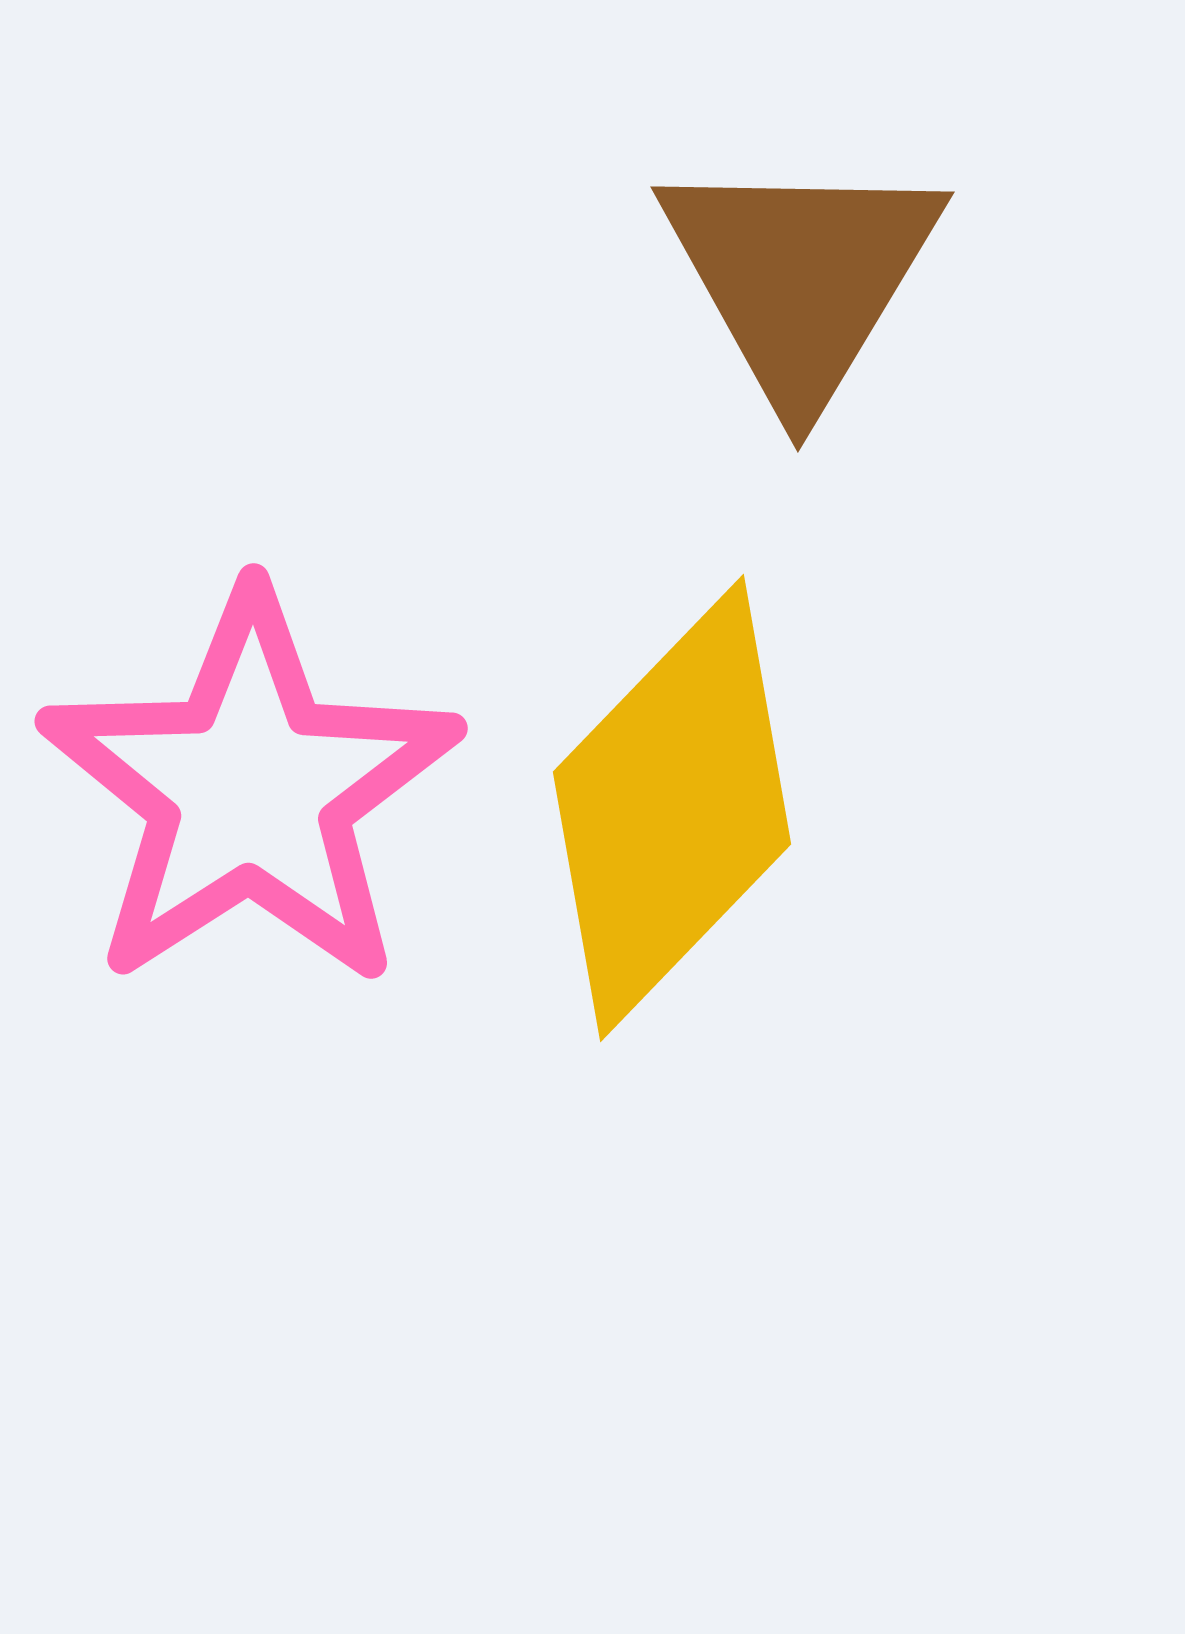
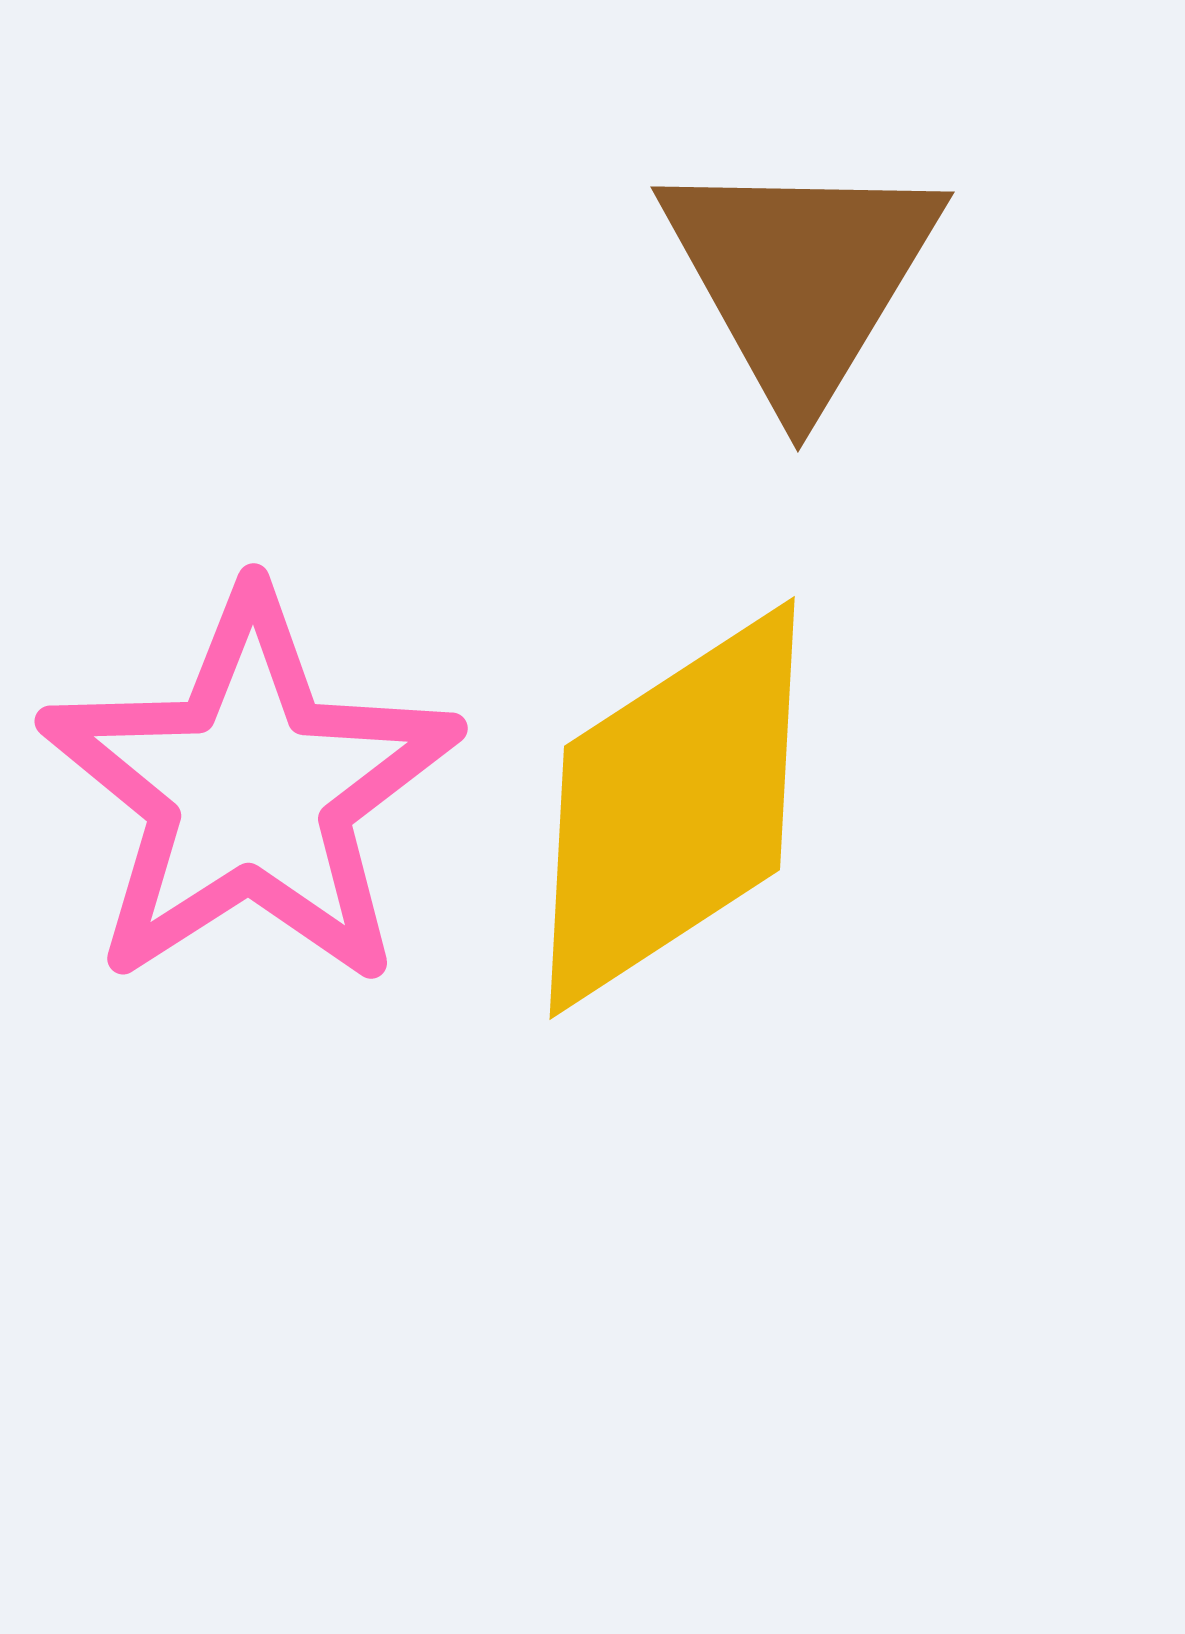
yellow diamond: rotated 13 degrees clockwise
